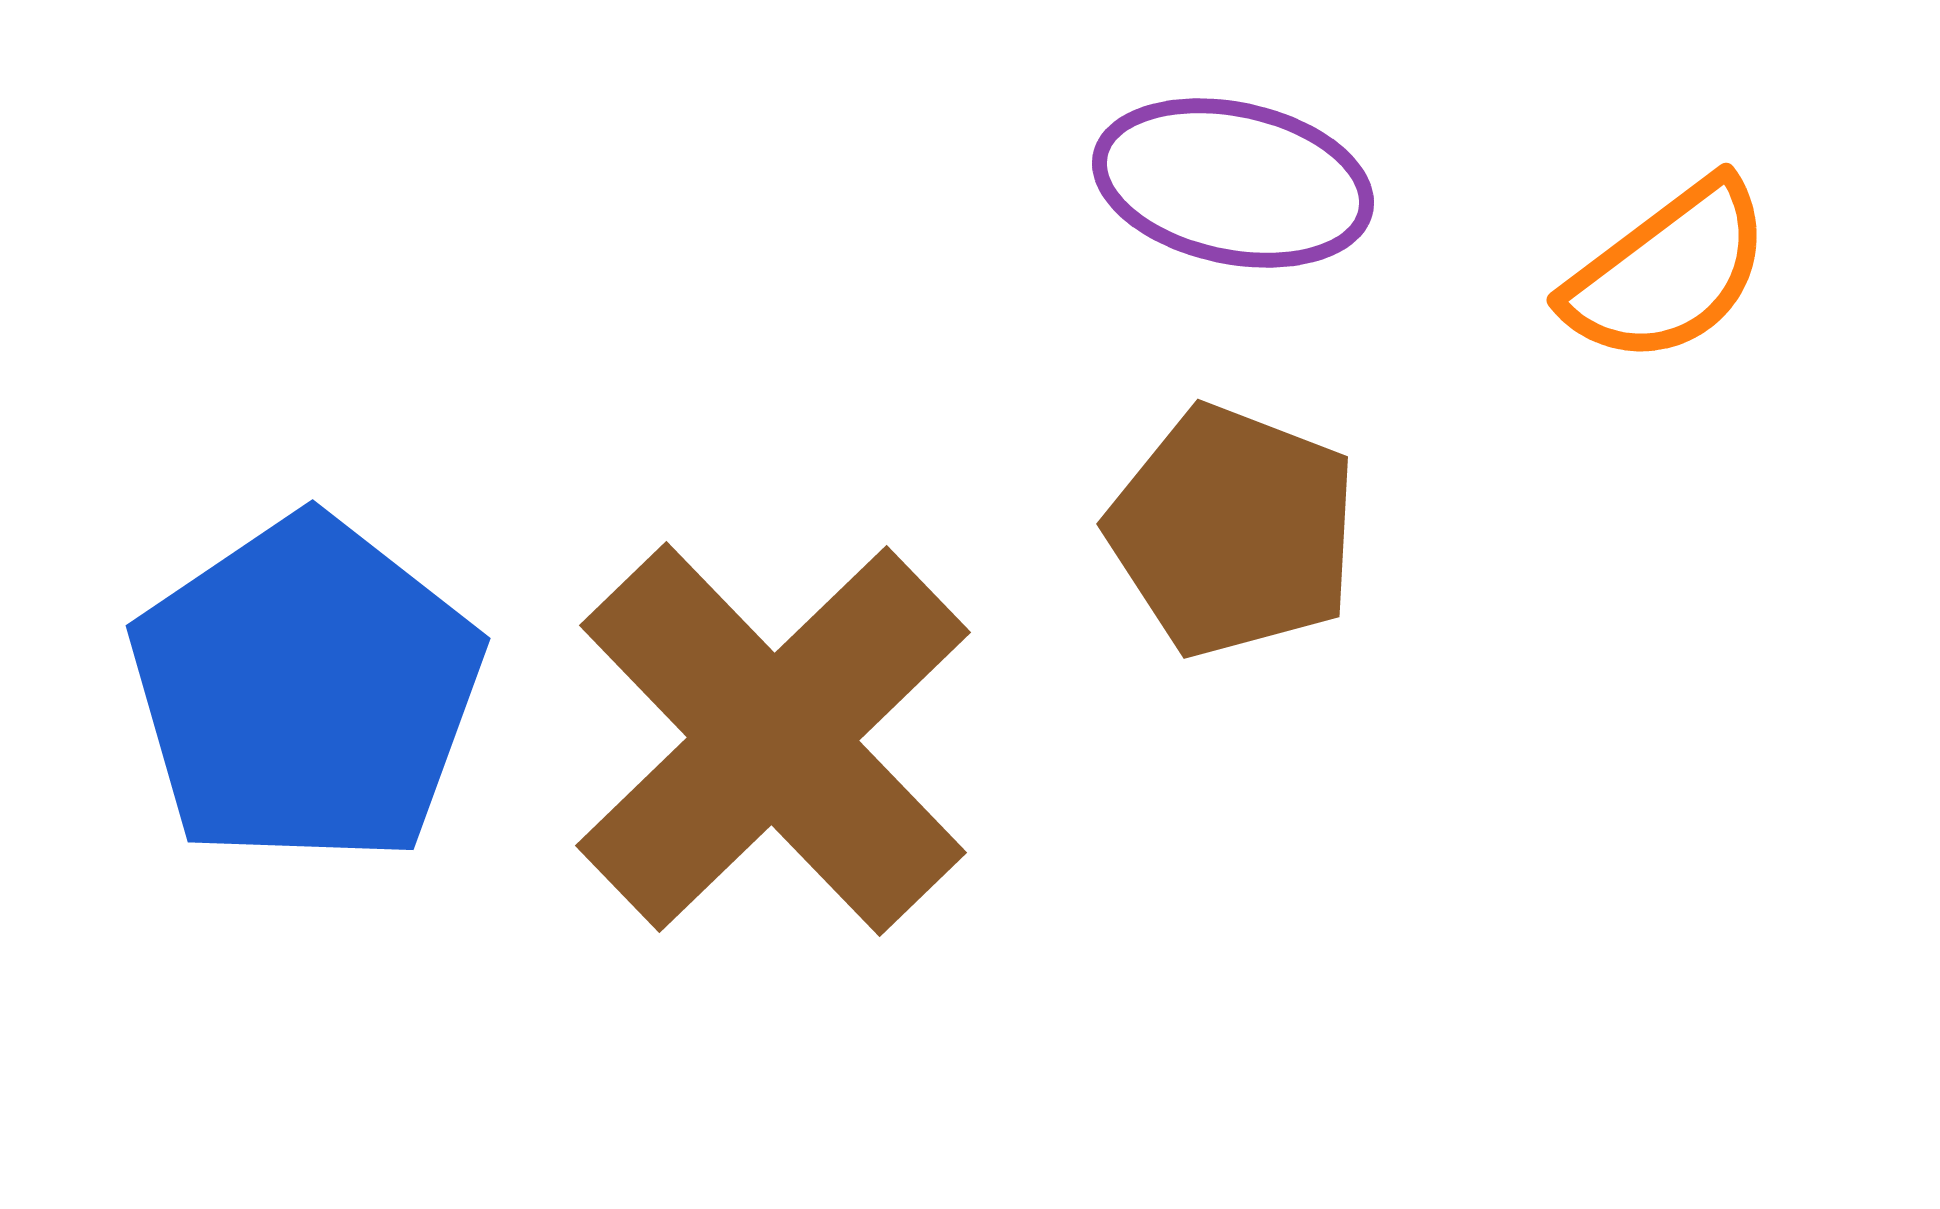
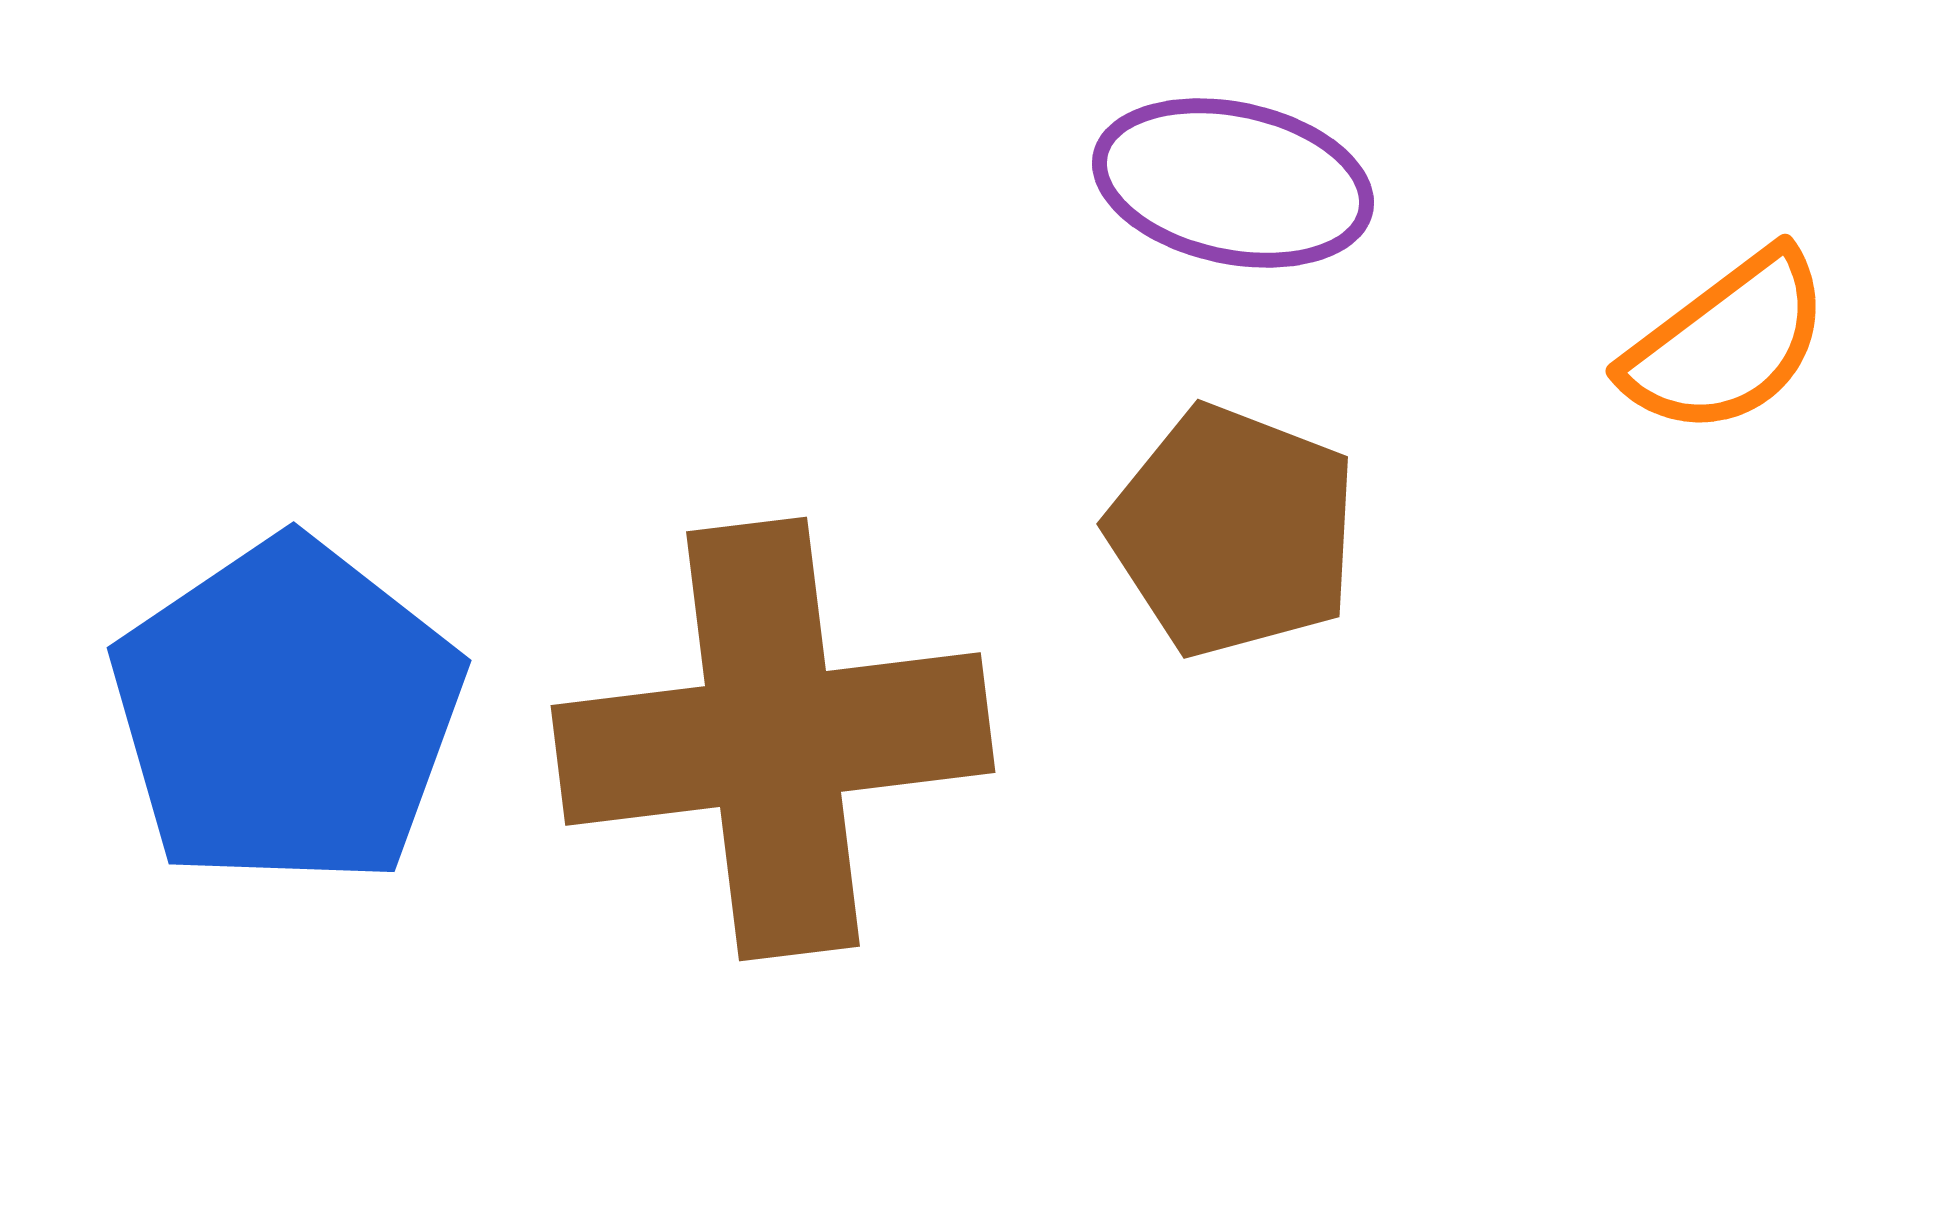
orange semicircle: moved 59 px right, 71 px down
blue pentagon: moved 19 px left, 22 px down
brown cross: rotated 37 degrees clockwise
